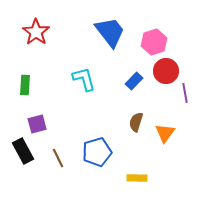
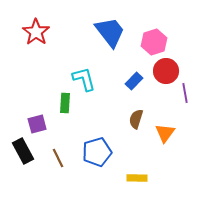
green rectangle: moved 40 px right, 18 px down
brown semicircle: moved 3 px up
